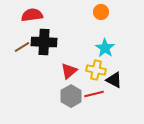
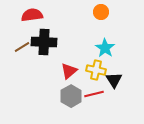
black triangle: rotated 30 degrees clockwise
